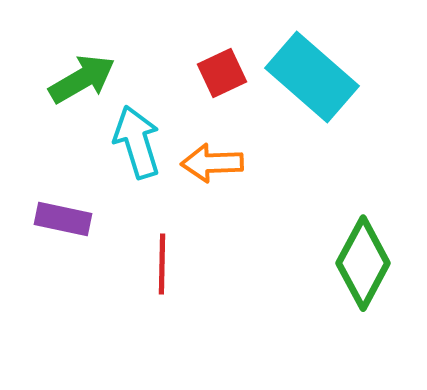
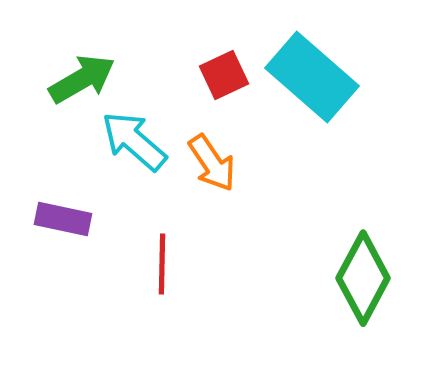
red square: moved 2 px right, 2 px down
cyan arrow: moved 3 px left, 1 px up; rotated 32 degrees counterclockwise
orange arrow: rotated 122 degrees counterclockwise
green diamond: moved 15 px down
